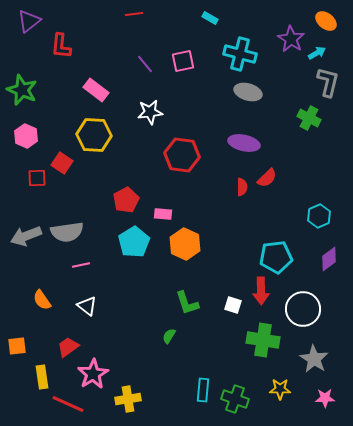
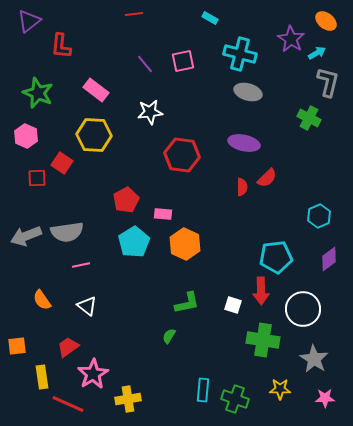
green star at (22, 90): moved 16 px right, 3 px down
green L-shape at (187, 303): rotated 84 degrees counterclockwise
